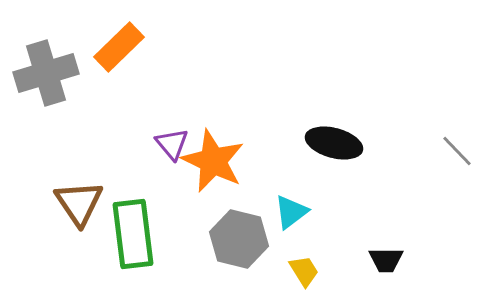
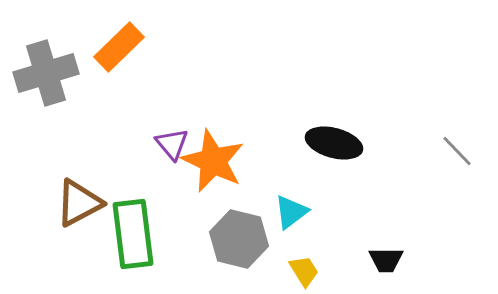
brown triangle: rotated 36 degrees clockwise
